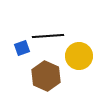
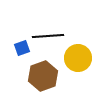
yellow circle: moved 1 px left, 2 px down
brown hexagon: moved 3 px left; rotated 16 degrees clockwise
